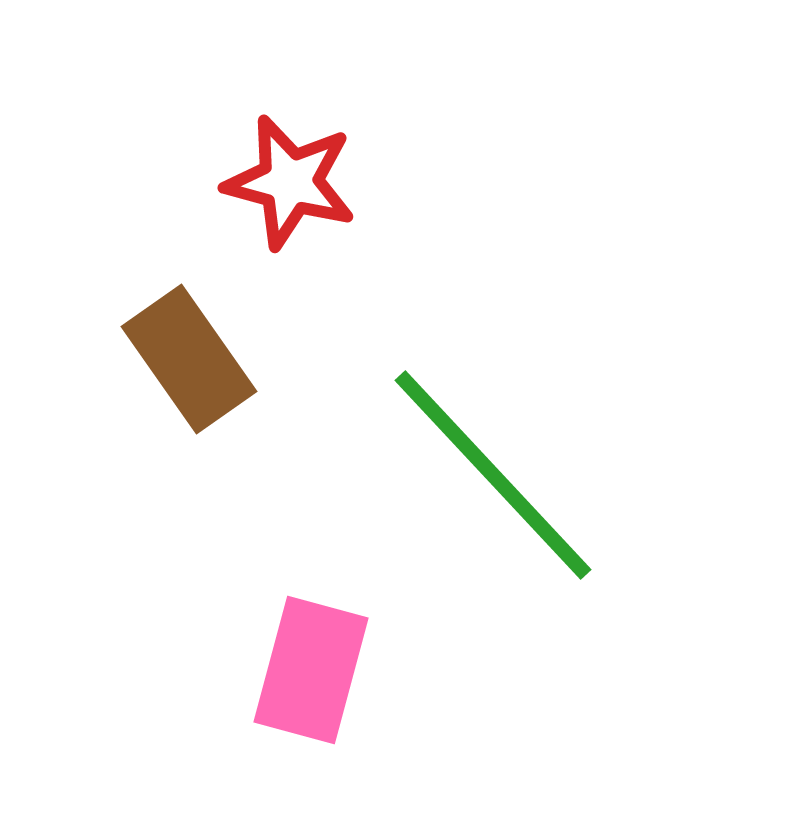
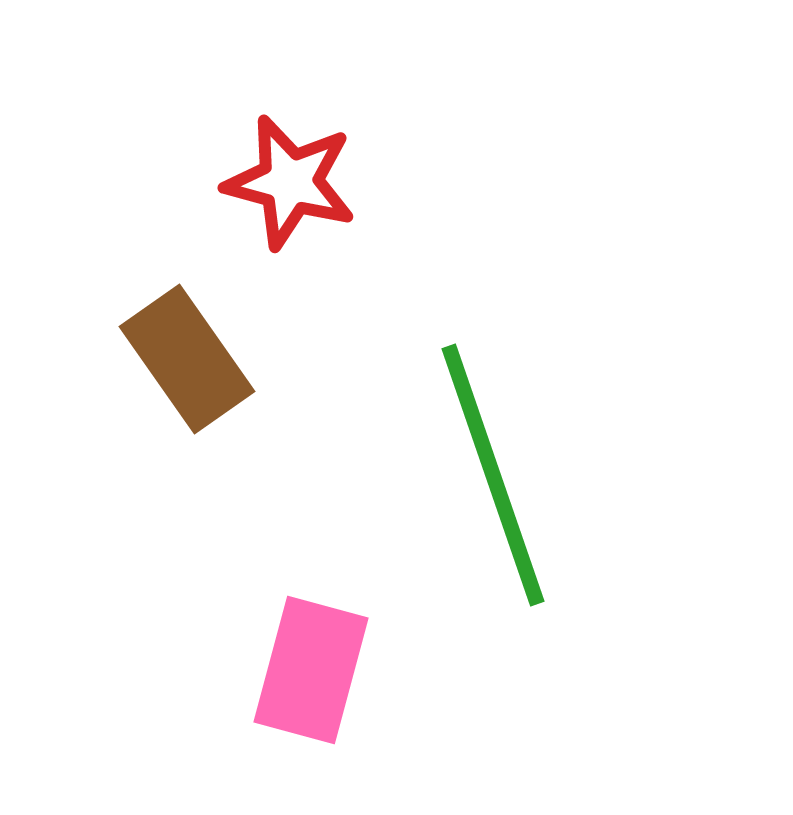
brown rectangle: moved 2 px left
green line: rotated 24 degrees clockwise
